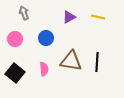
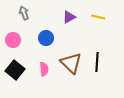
pink circle: moved 2 px left, 1 px down
brown triangle: moved 2 px down; rotated 35 degrees clockwise
black square: moved 3 px up
